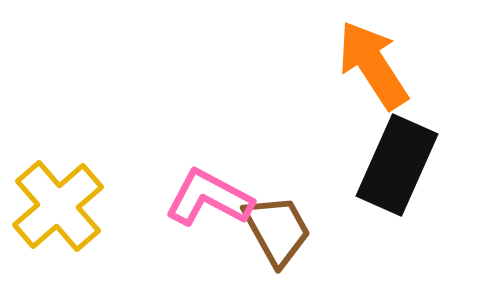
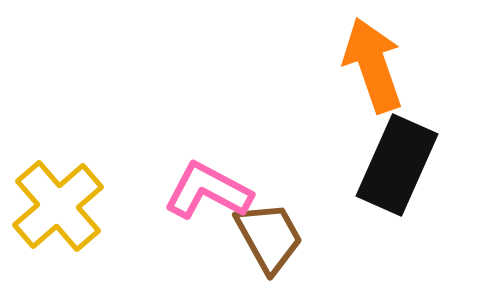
orange arrow: rotated 14 degrees clockwise
pink L-shape: moved 1 px left, 7 px up
brown trapezoid: moved 8 px left, 7 px down
